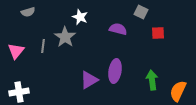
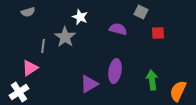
pink triangle: moved 14 px right, 17 px down; rotated 18 degrees clockwise
purple triangle: moved 4 px down
white cross: rotated 24 degrees counterclockwise
